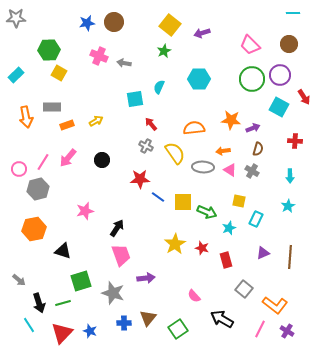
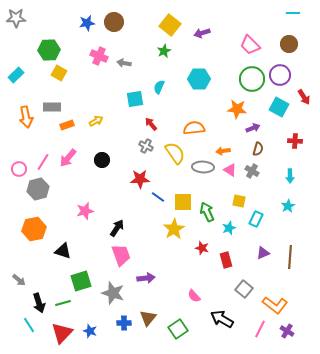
orange star at (231, 120): moved 6 px right, 11 px up
green arrow at (207, 212): rotated 138 degrees counterclockwise
yellow star at (175, 244): moved 1 px left, 15 px up
